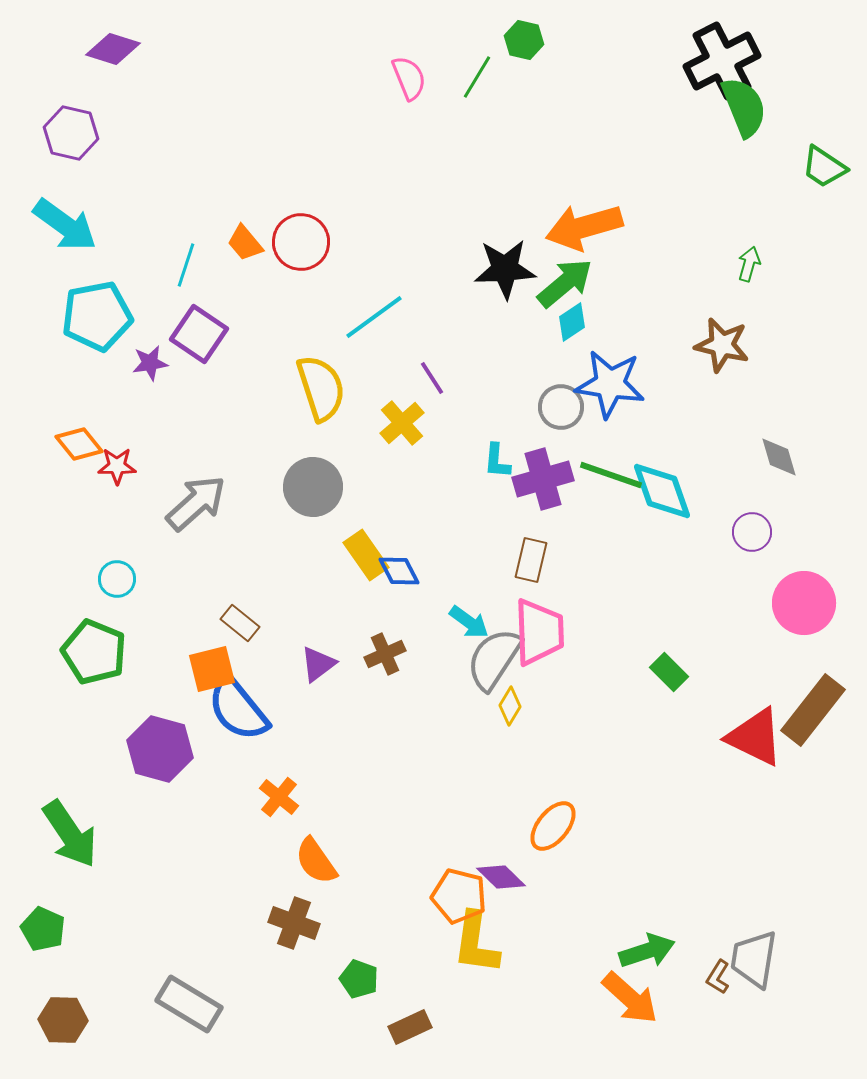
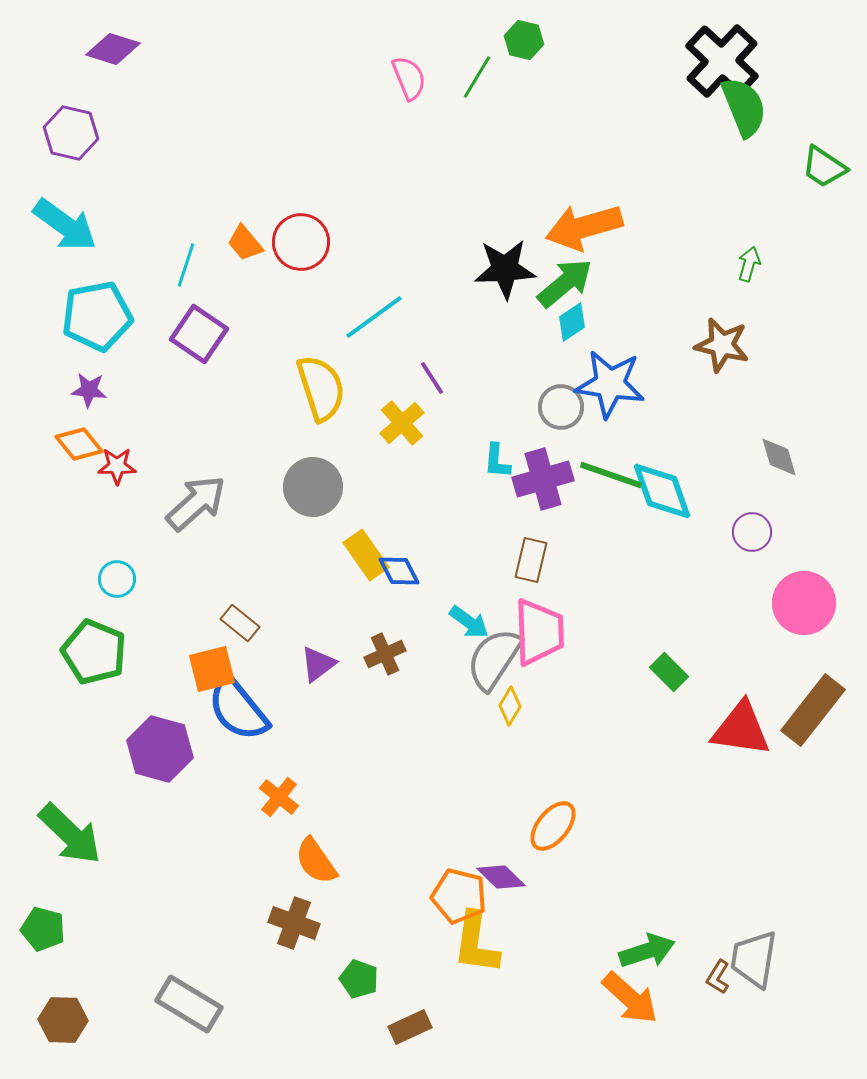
black cross at (722, 61): rotated 20 degrees counterclockwise
purple star at (150, 363): moved 61 px left, 27 px down; rotated 15 degrees clockwise
red triangle at (755, 737): moved 14 px left, 8 px up; rotated 18 degrees counterclockwise
green arrow at (70, 834): rotated 12 degrees counterclockwise
green pentagon at (43, 929): rotated 9 degrees counterclockwise
